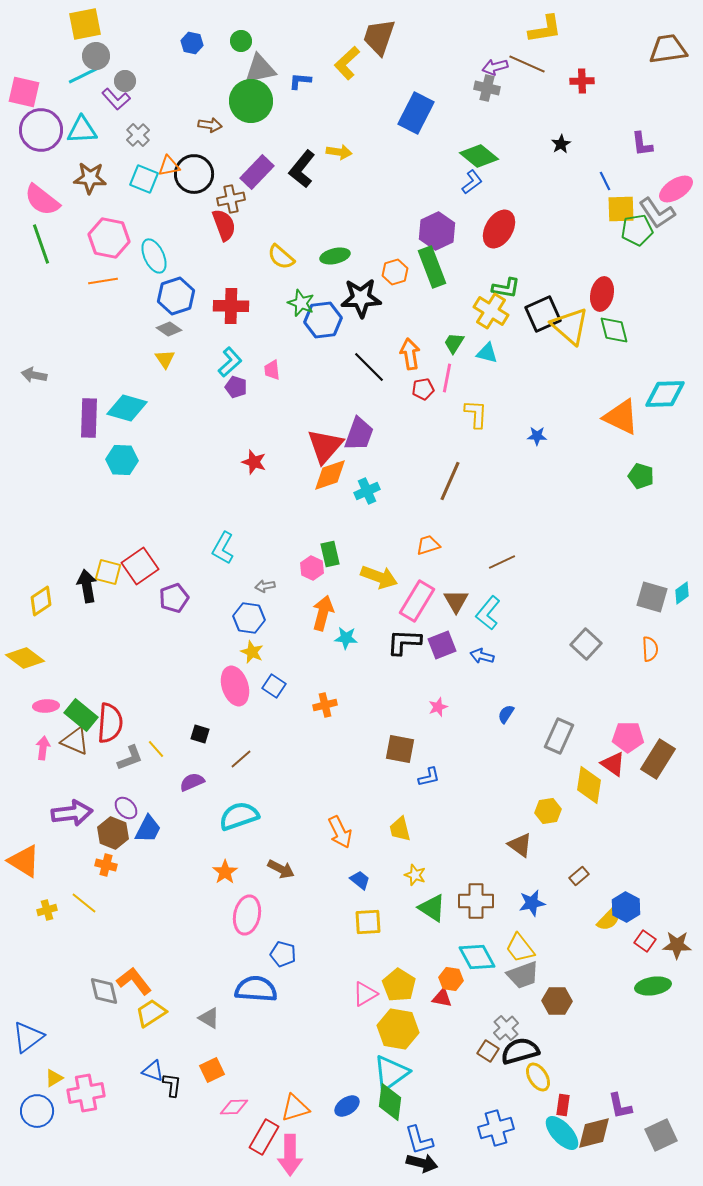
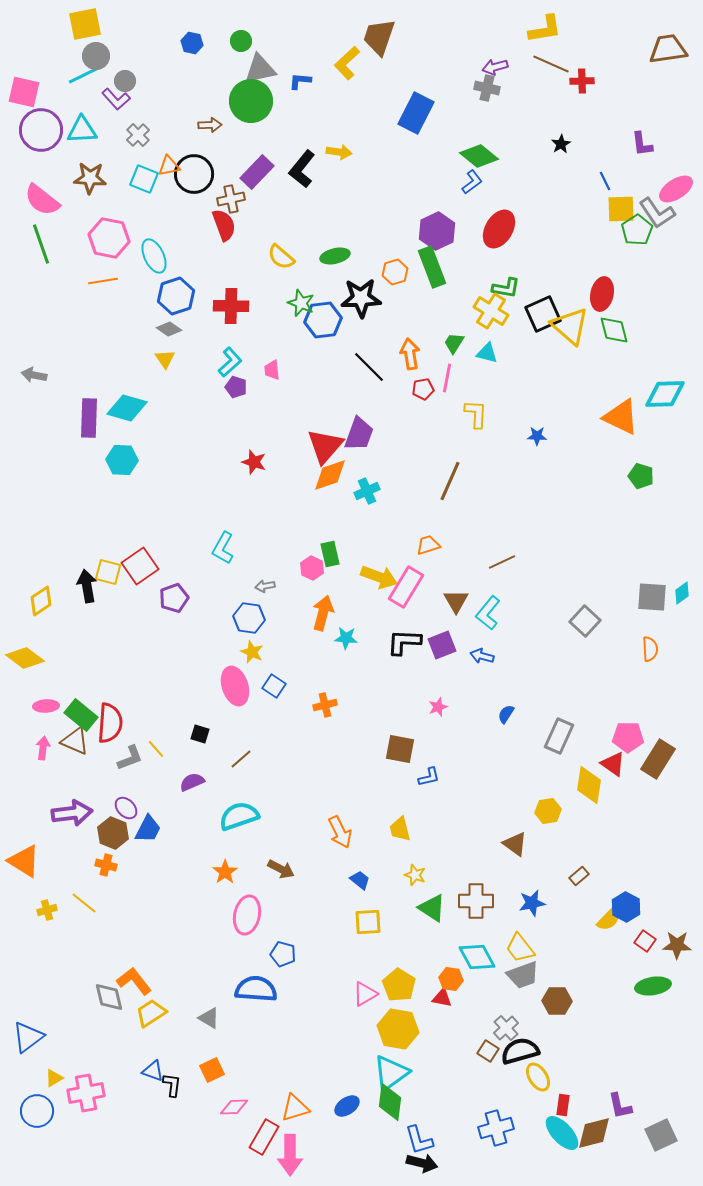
brown line at (527, 64): moved 24 px right
brown arrow at (210, 125): rotated 10 degrees counterclockwise
green pentagon at (637, 230): rotated 24 degrees counterclockwise
gray square at (652, 597): rotated 12 degrees counterclockwise
pink rectangle at (417, 601): moved 11 px left, 14 px up
gray square at (586, 644): moved 1 px left, 23 px up
brown triangle at (520, 845): moved 5 px left, 1 px up
gray diamond at (104, 991): moved 5 px right, 6 px down
